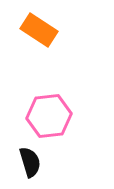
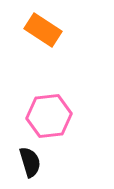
orange rectangle: moved 4 px right
